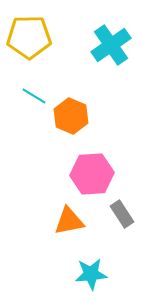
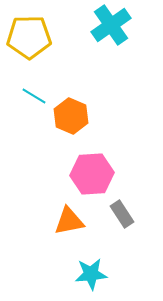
cyan cross: moved 20 px up
